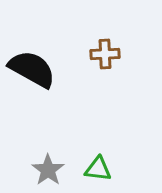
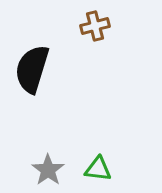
brown cross: moved 10 px left, 28 px up; rotated 12 degrees counterclockwise
black semicircle: rotated 102 degrees counterclockwise
